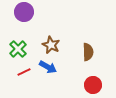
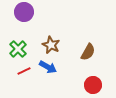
brown semicircle: rotated 30 degrees clockwise
red line: moved 1 px up
